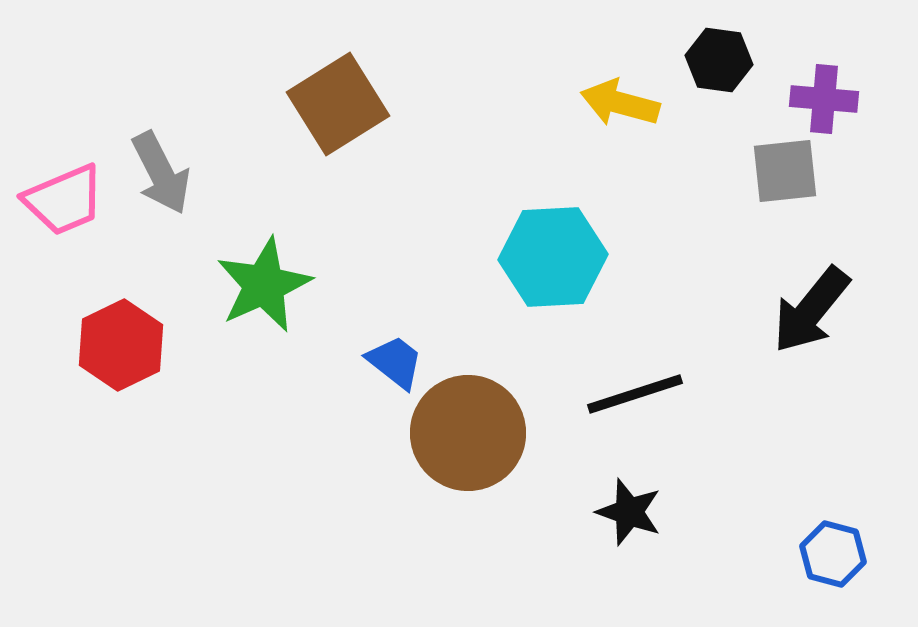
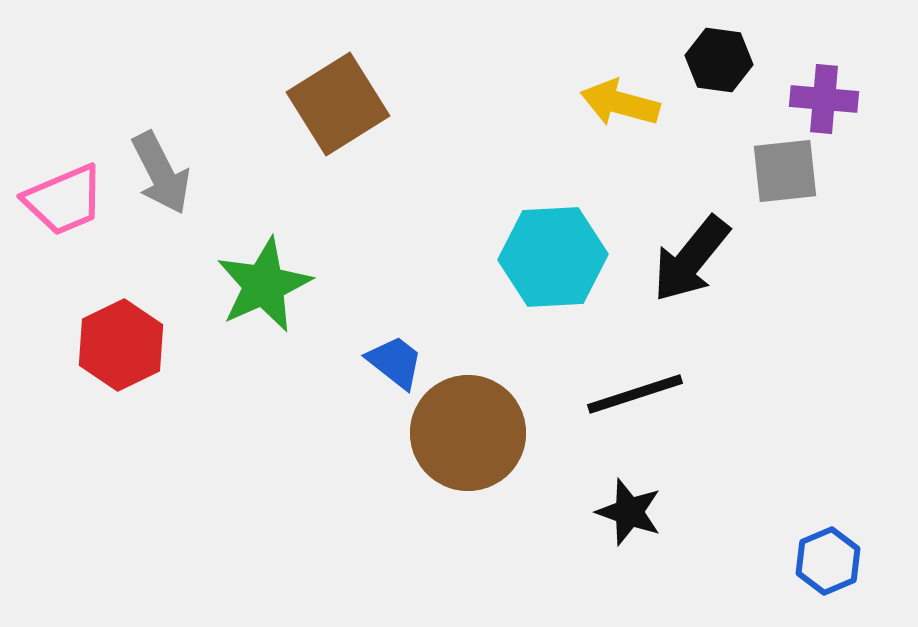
black arrow: moved 120 px left, 51 px up
blue hexagon: moved 5 px left, 7 px down; rotated 22 degrees clockwise
